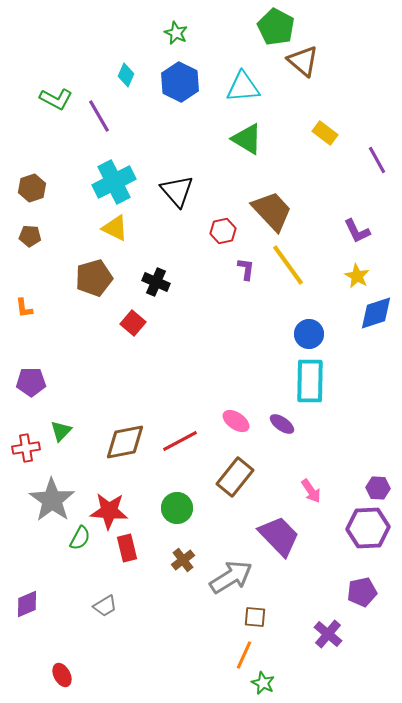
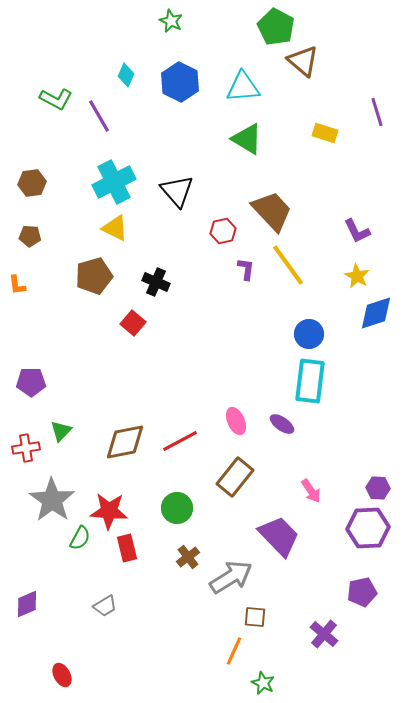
green star at (176, 33): moved 5 px left, 12 px up
yellow rectangle at (325, 133): rotated 20 degrees counterclockwise
purple line at (377, 160): moved 48 px up; rotated 12 degrees clockwise
brown hexagon at (32, 188): moved 5 px up; rotated 12 degrees clockwise
brown pentagon at (94, 278): moved 2 px up
orange L-shape at (24, 308): moved 7 px left, 23 px up
cyan rectangle at (310, 381): rotated 6 degrees clockwise
pink ellipse at (236, 421): rotated 32 degrees clockwise
brown cross at (183, 560): moved 5 px right, 3 px up
purple cross at (328, 634): moved 4 px left
orange line at (244, 655): moved 10 px left, 4 px up
